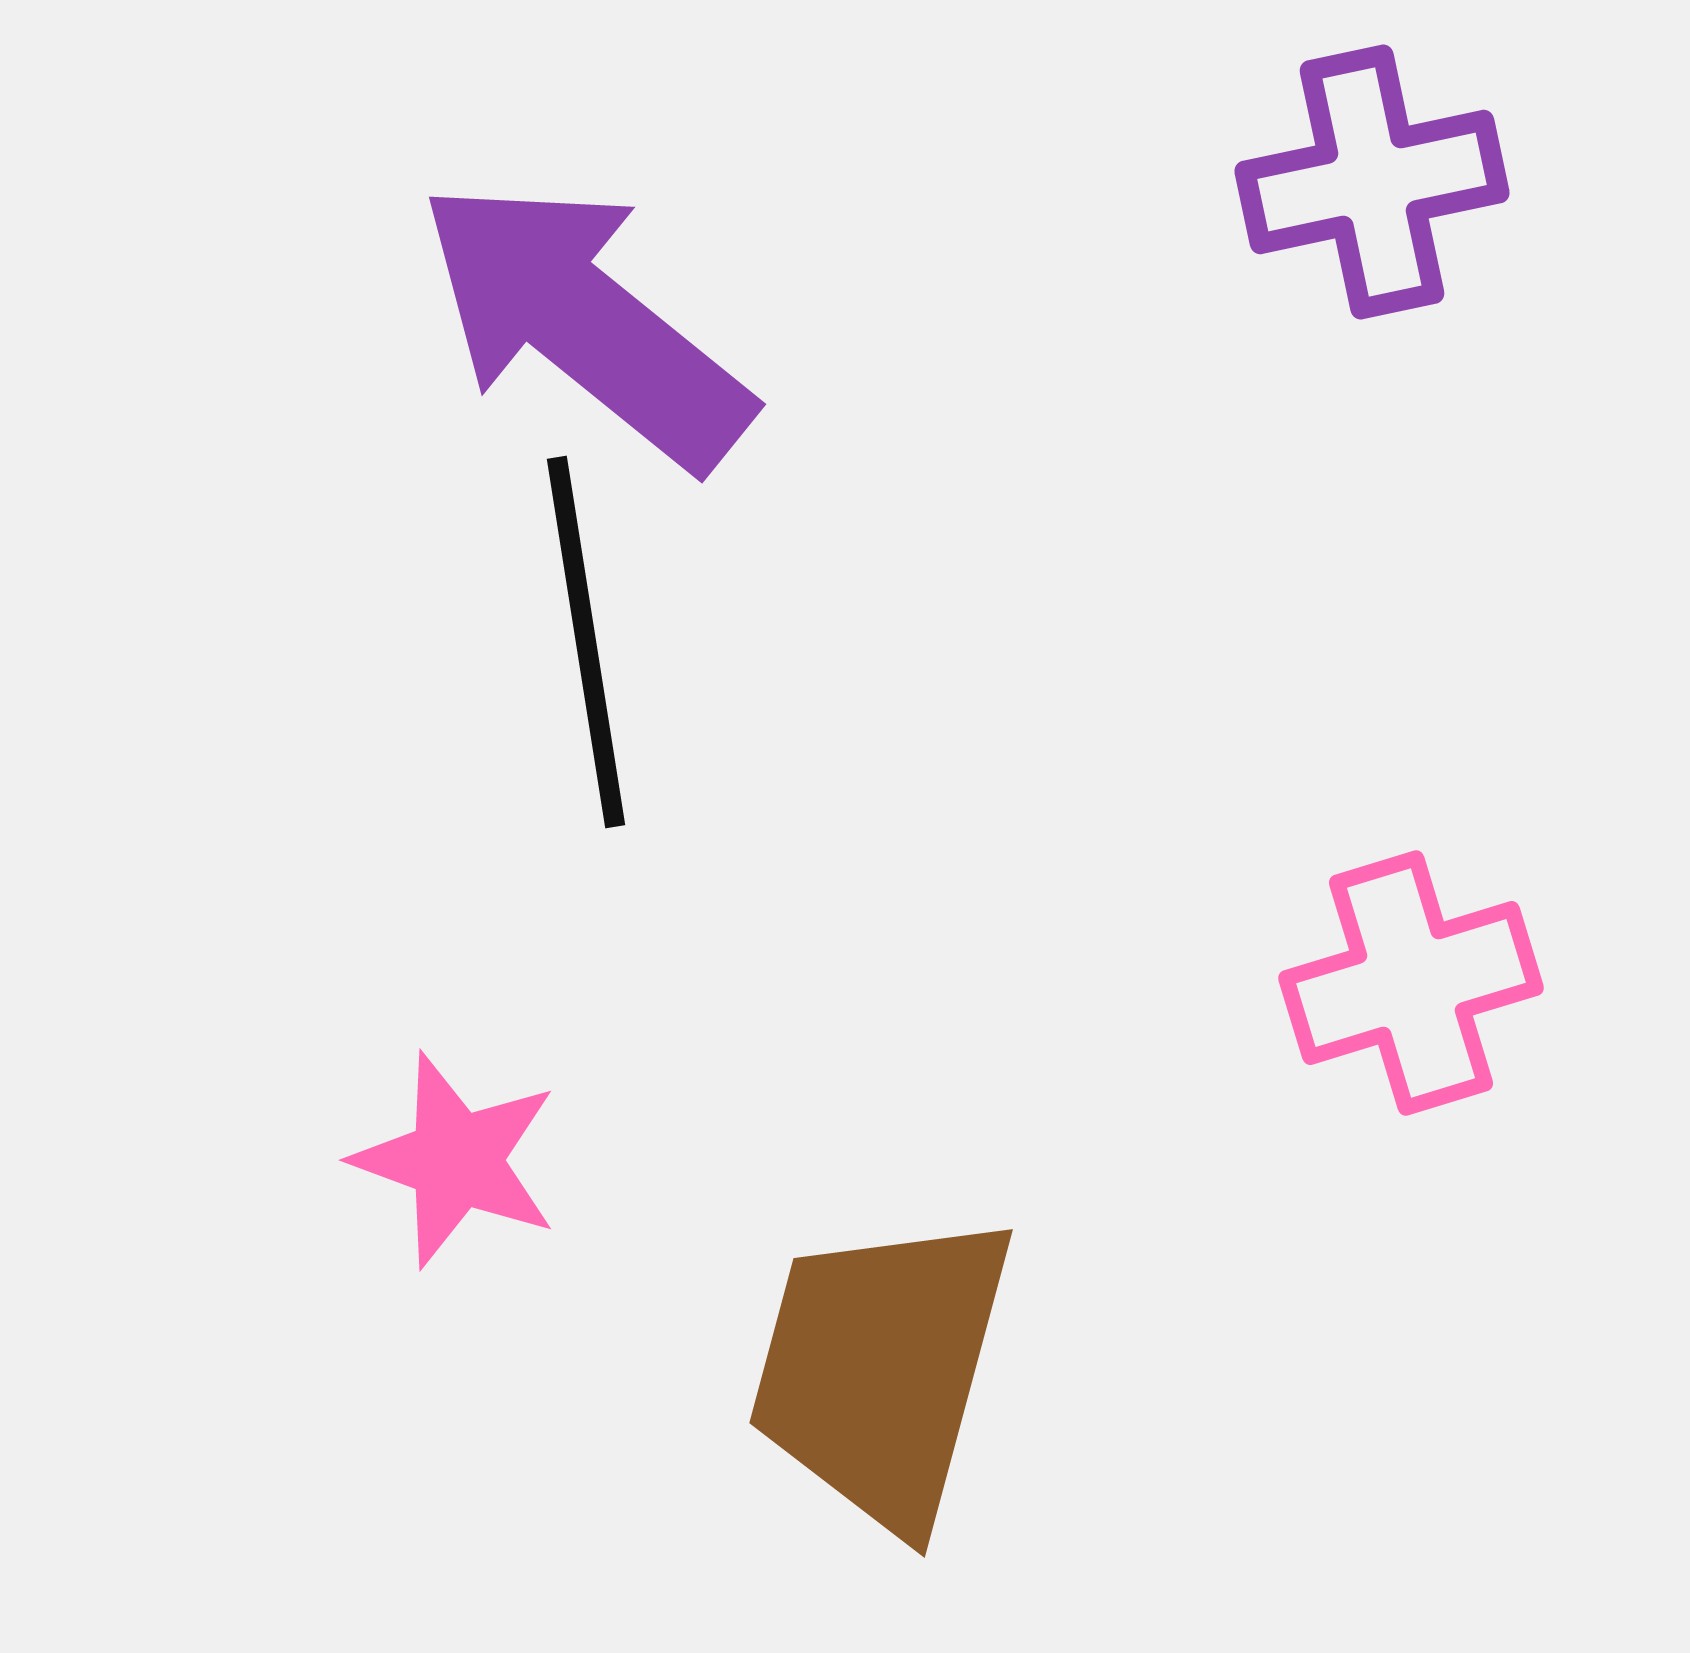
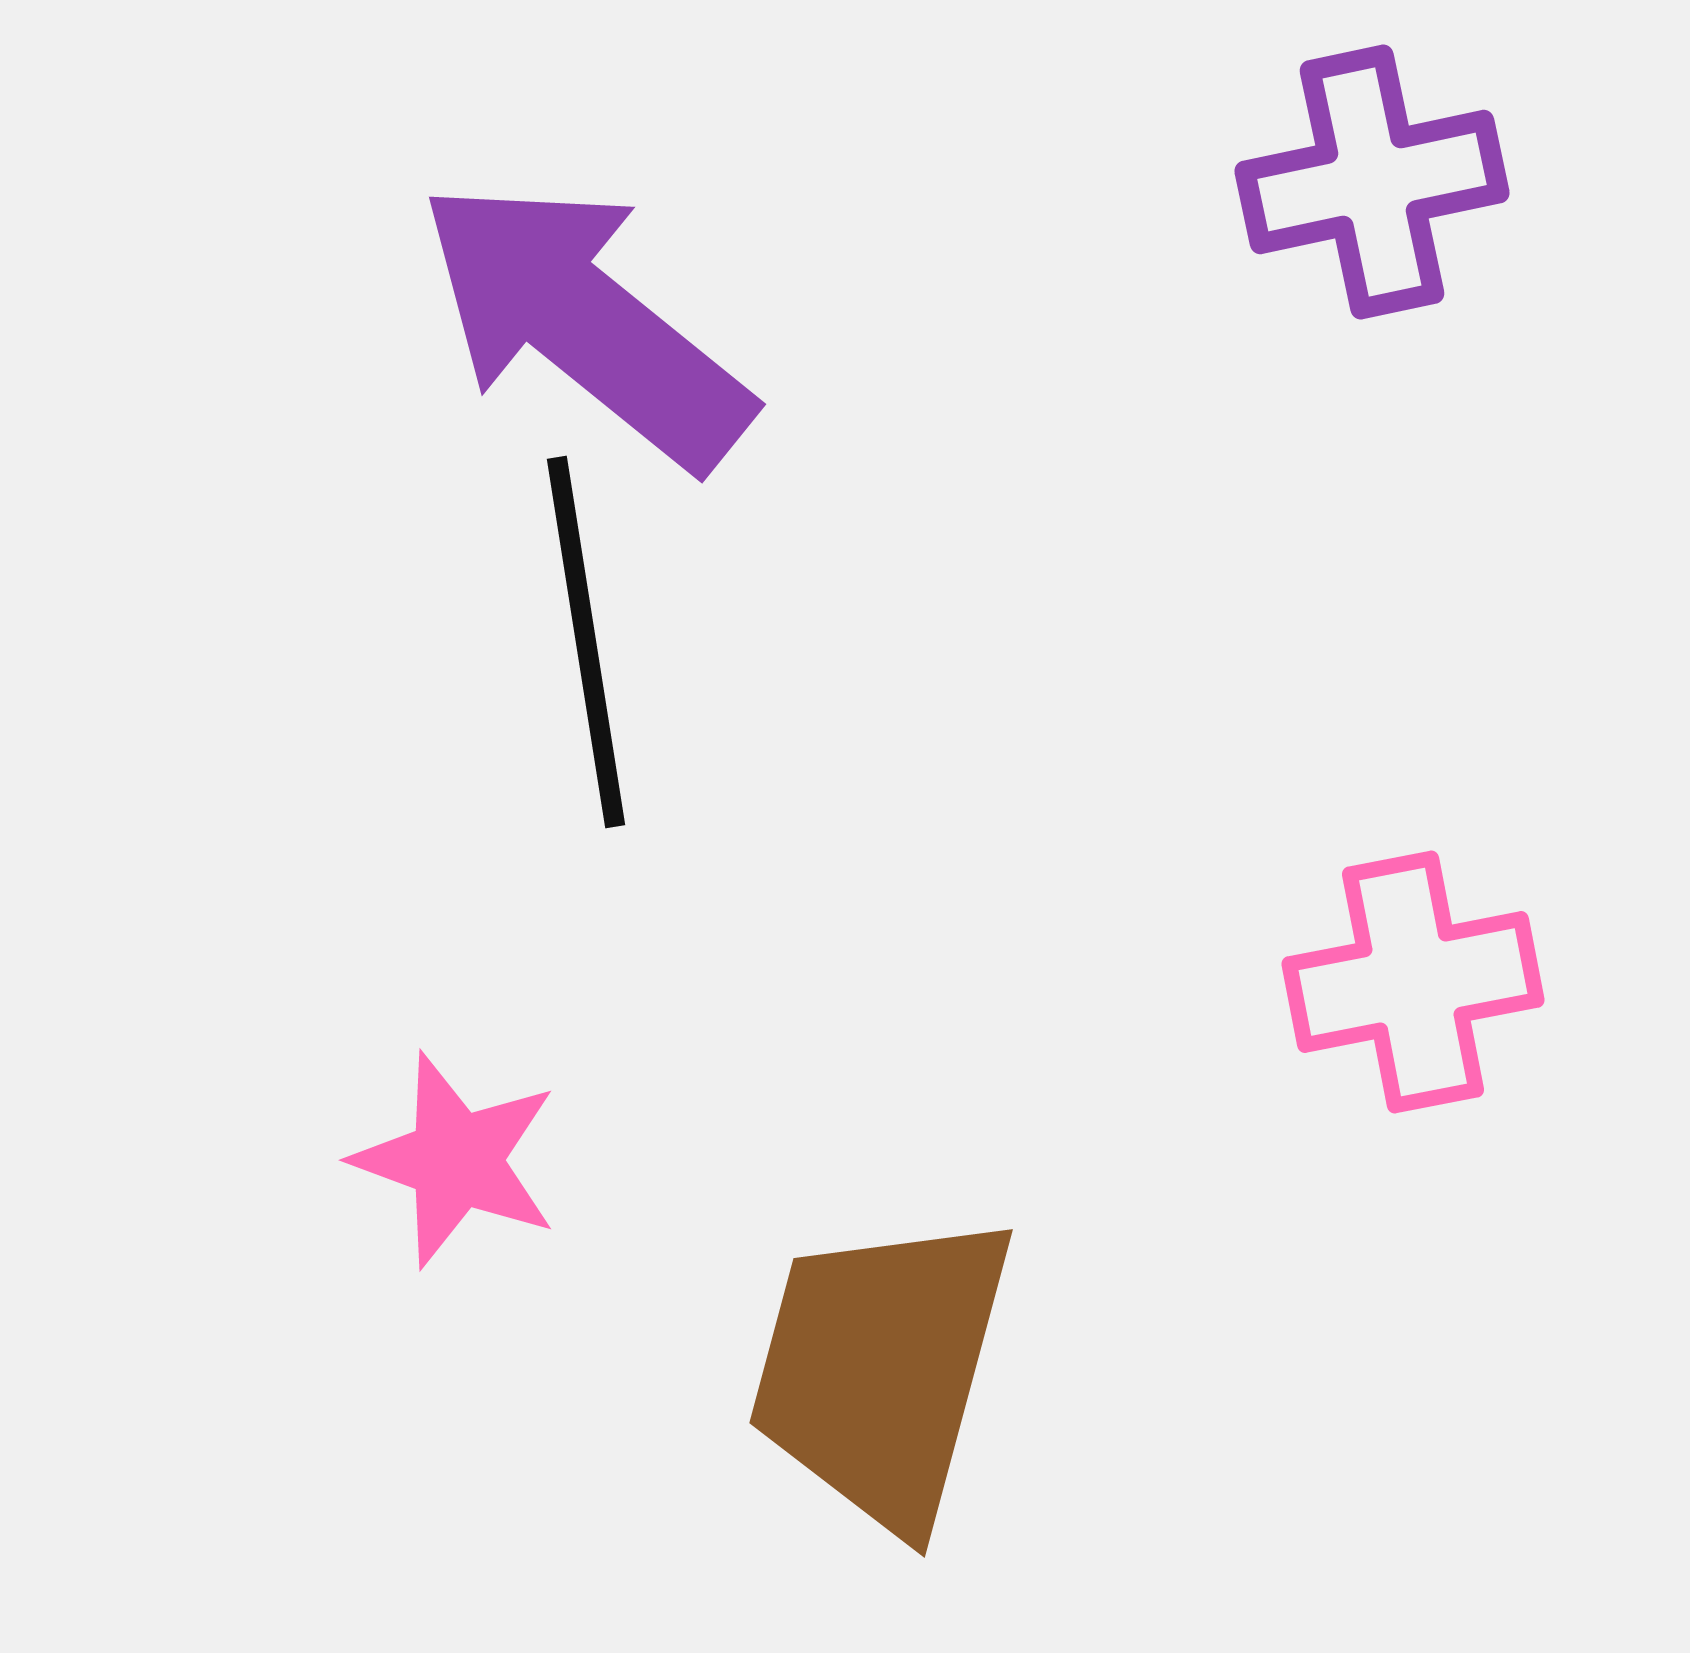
pink cross: moved 2 px right, 1 px up; rotated 6 degrees clockwise
